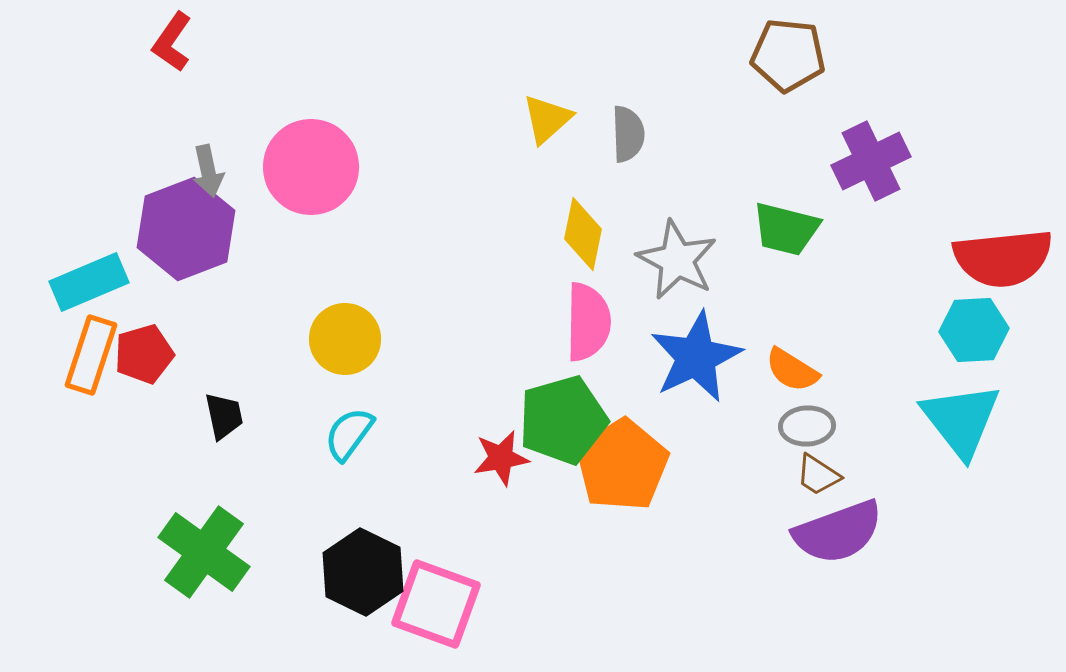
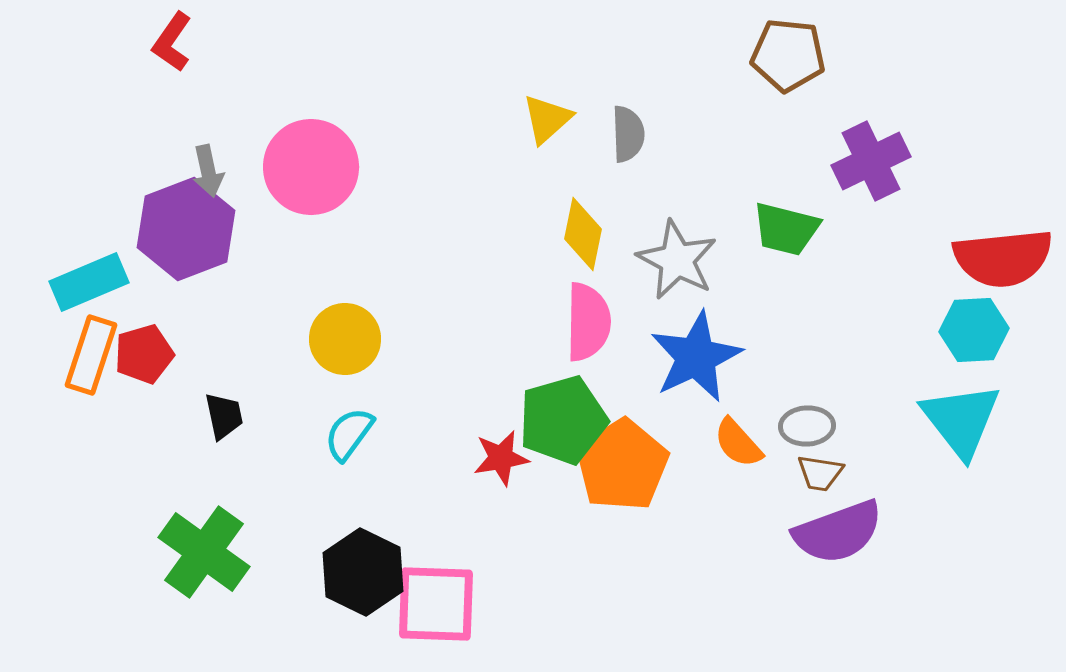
orange semicircle: moved 54 px left, 73 px down; rotated 16 degrees clockwise
brown trapezoid: moved 2 px right, 2 px up; rotated 24 degrees counterclockwise
pink square: rotated 18 degrees counterclockwise
